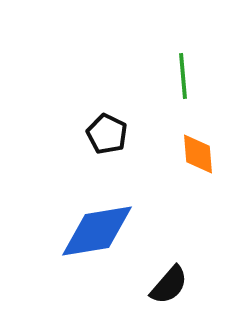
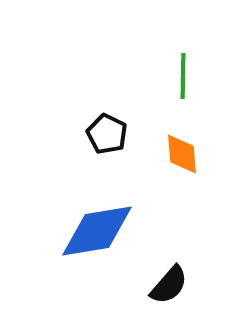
green line: rotated 6 degrees clockwise
orange diamond: moved 16 px left
